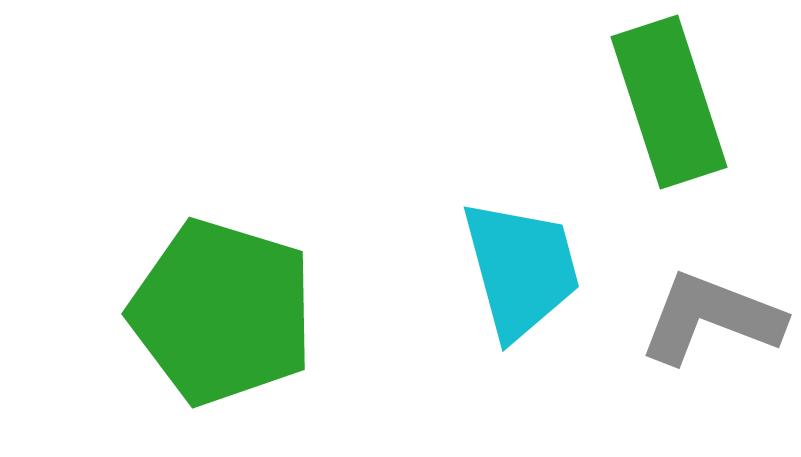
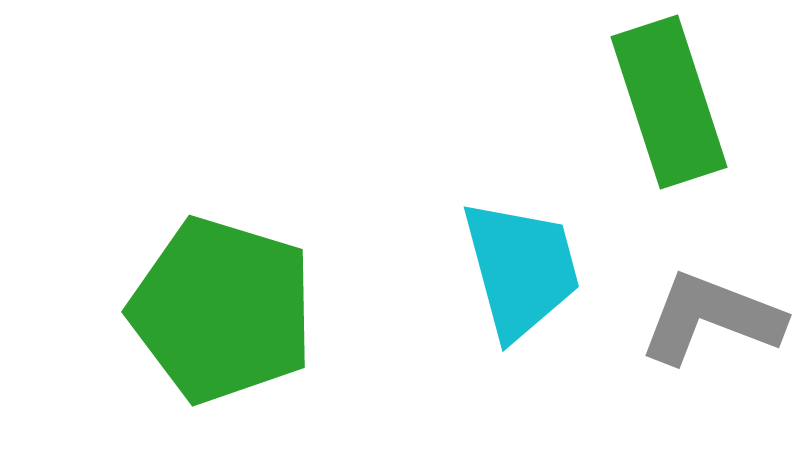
green pentagon: moved 2 px up
